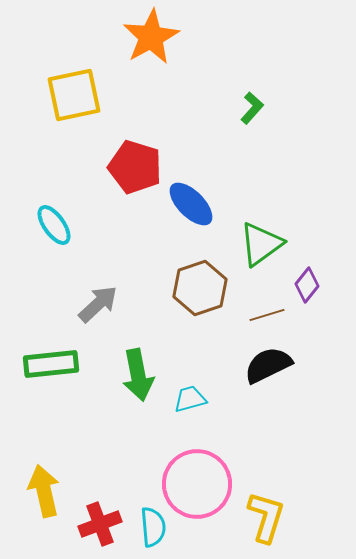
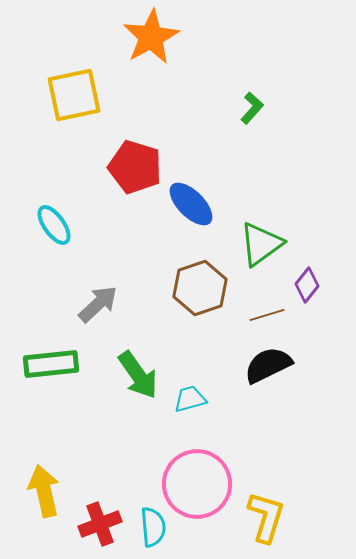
green arrow: rotated 24 degrees counterclockwise
